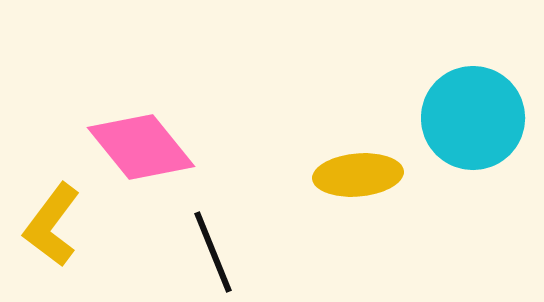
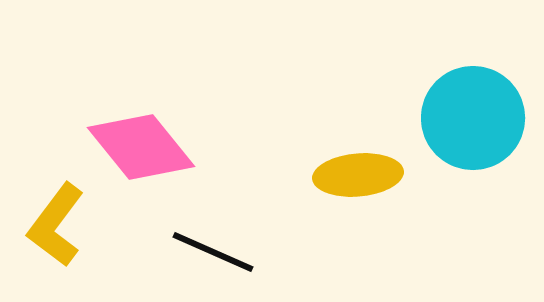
yellow L-shape: moved 4 px right
black line: rotated 44 degrees counterclockwise
